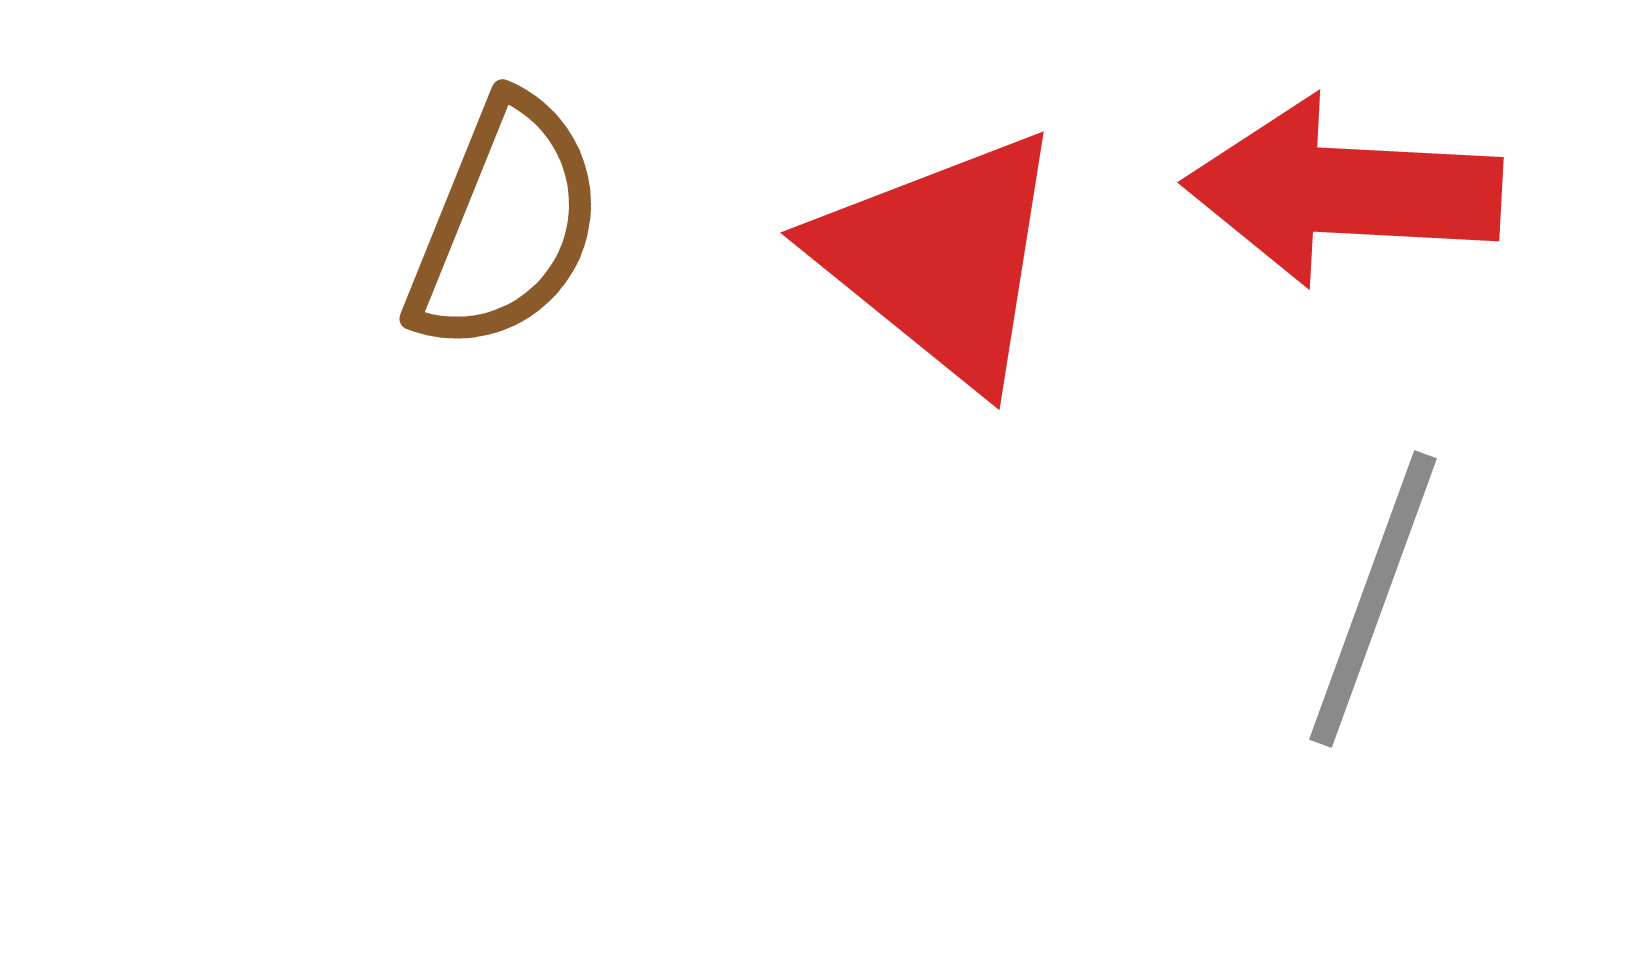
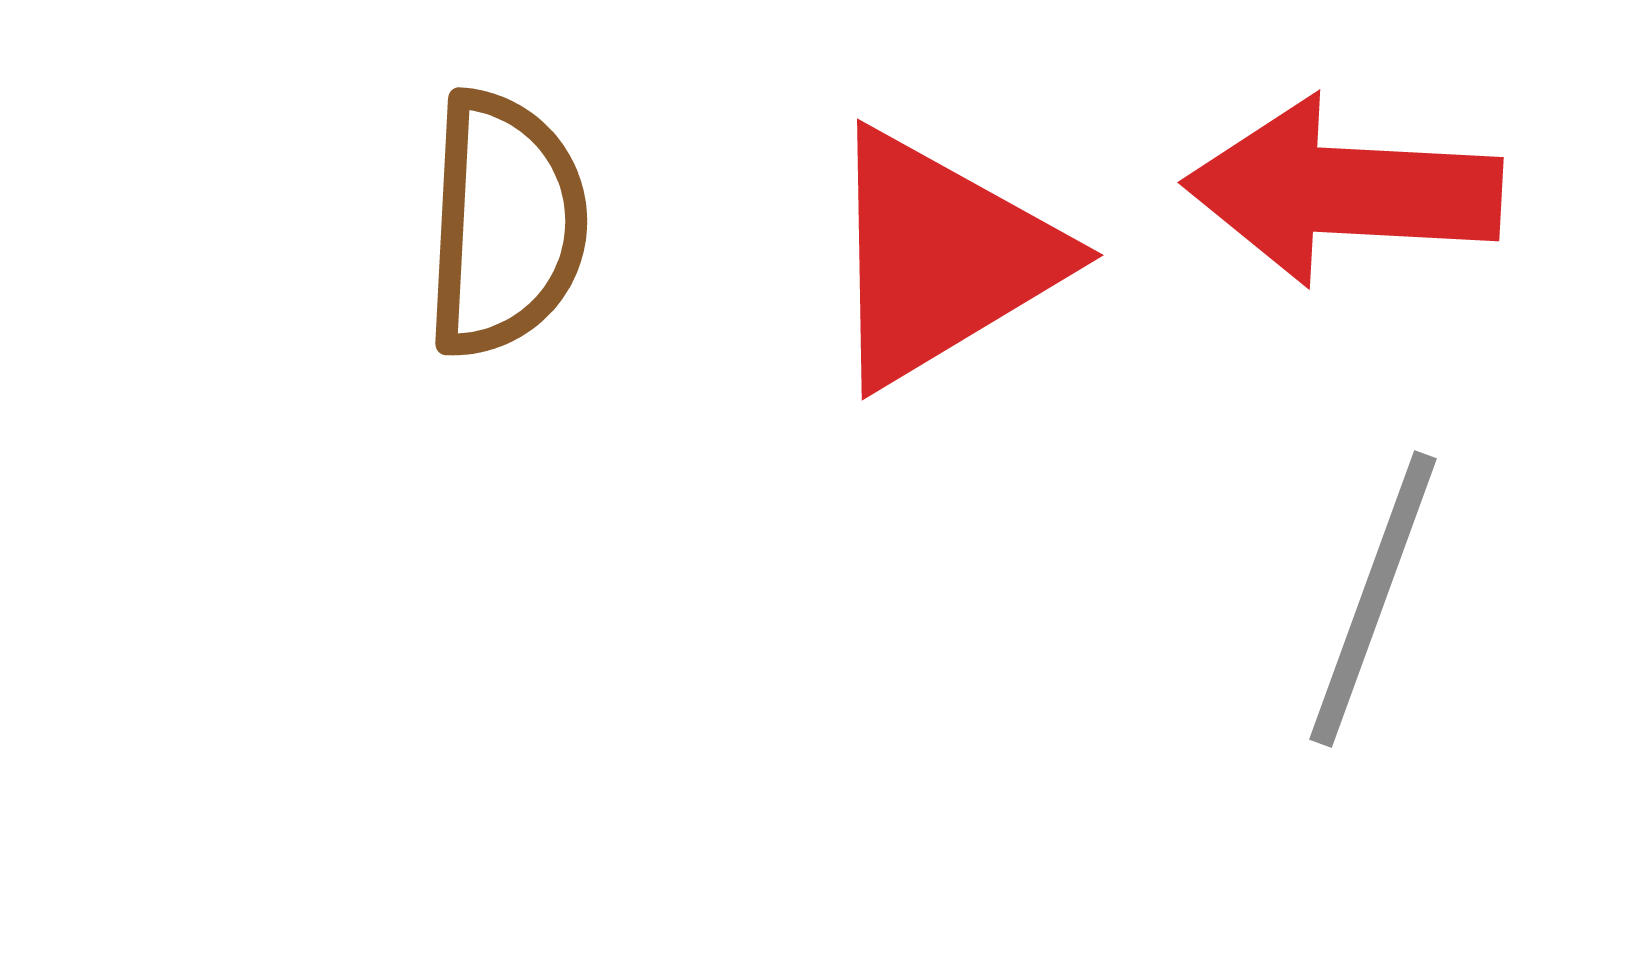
brown semicircle: rotated 19 degrees counterclockwise
red triangle: rotated 50 degrees clockwise
